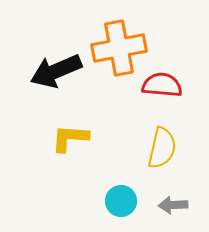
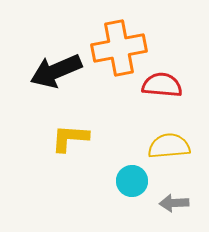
yellow semicircle: moved 7 px right, 2 px up; rotated 108 degrees counterclockwise
cyan circle: moved 11 px right, 20 px up
gray arrow: moved 1 px right, 2 px up
